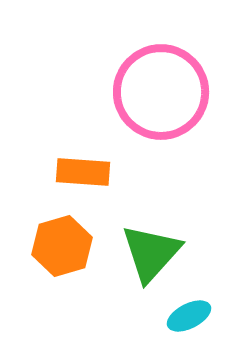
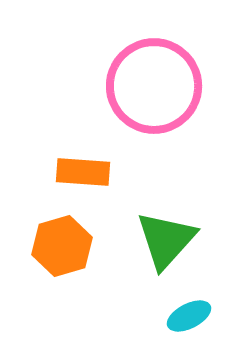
pink circle: moved 7 px left, 6 px up
green triangle: moved 15 px right, 13 px up
